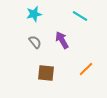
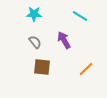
cyan star: rotated 14 degrees clockwise
purple arrow: moved 2 px right
brown square: moved 4 px left, 6 px up
